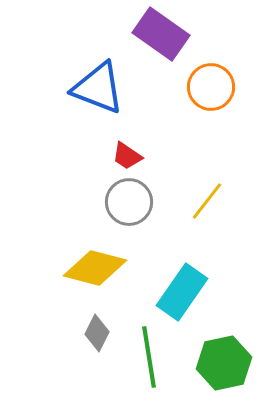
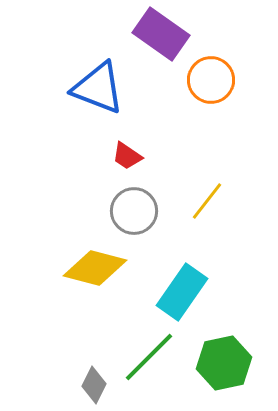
orange circle: moved 7 px up
gray circle: moved 5 px right, 9 px down
gray diamond: moved 3 px left, 52 px down
green line: rotated 54 degrees clockwise
